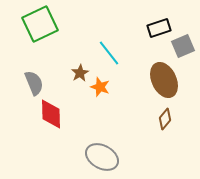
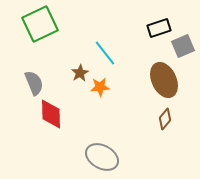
cyan line: moved 4 px left
orange star: rotated 24 degrees counterclockwise
